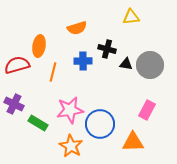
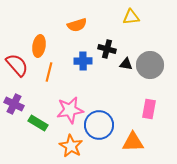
orange semicircle: moved 3 px up
red semicircle: rotated 65 degrees clockwise
orange line: moved 4 px left
pink rectangle: moved 2 px right, 1 px up; rotated 18 degrees counterclockwise
blue circle: moved 1 px left, 1 px down
